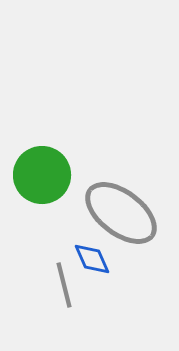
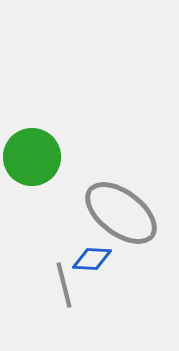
green circle: moved 10 px left, 18 px up
blue diamond: rotated 63 degrees counterclockwise
